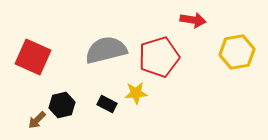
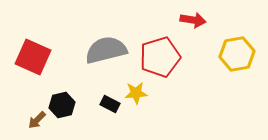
yellow hexagon: moved 2 px down
red pentagon: moved 1 px right
black rectangle: moved 3 px right
